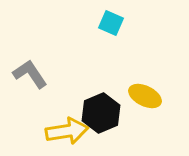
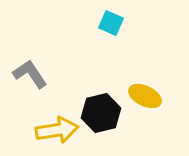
black hexagon: rotated 9 degrees clockwise
yellow arrow: moved 10 px left, 1 px up
